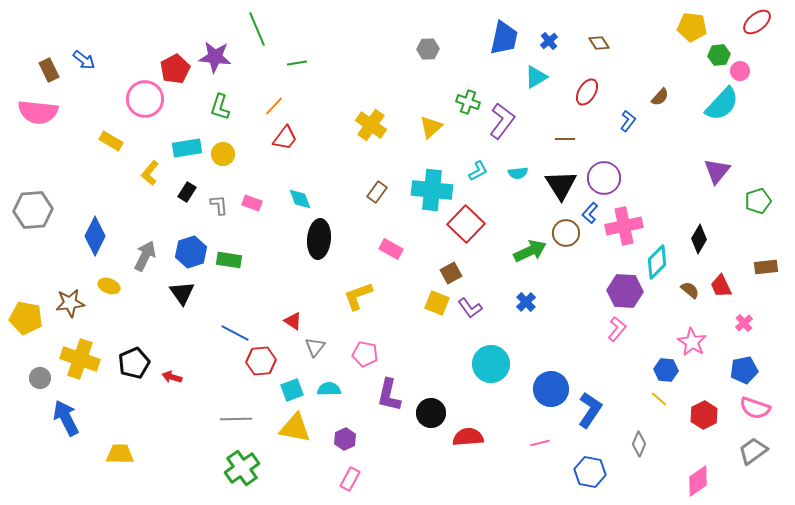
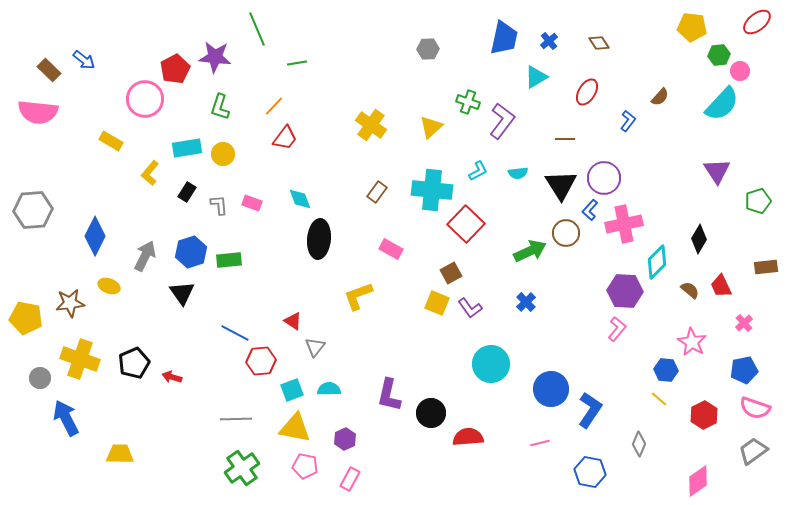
brown rectangle at (49, 70): rotated 20 degrees counterclockwise
purple triangle at (717, 171): rotated 12 degrees counterclockwise
blue L-shape at (590, 213): moved 3 px up
pink cross at (624, 226): moved 2 px up
green rectangle at (229, 260): rotated 15 degrees counterclockwise
pink pentagon at (365, 354): moved 60 px left, 112 px down
